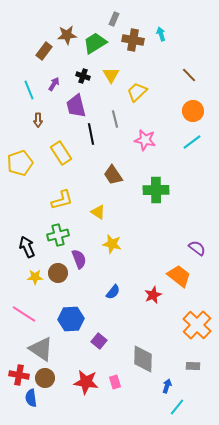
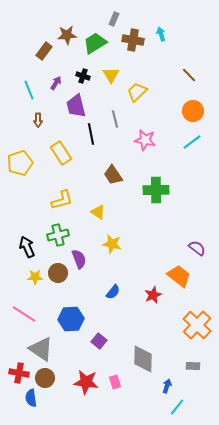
purple arrow at (54, 84): moved 2 px right, 1 px up
red cross at (19, 375): moved 2 px up
